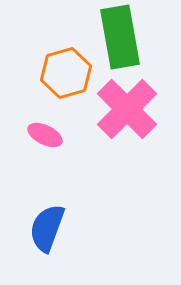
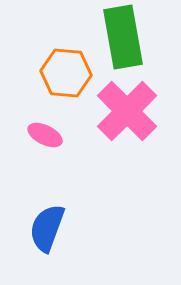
green rectangle: moved 3 px right
orange hexagon: rotated 21 degrees clockwise
pink cross: moved 2 px down
